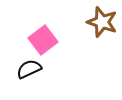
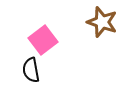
black semicircle: moved 2 px right, 1 px down; rotated 75 degrees counterclockwise
